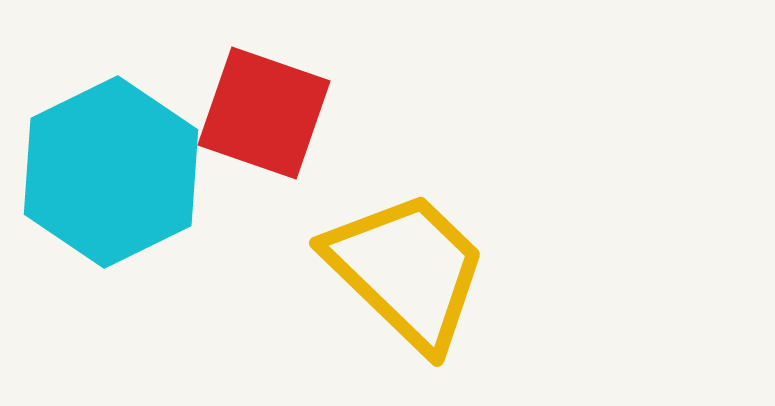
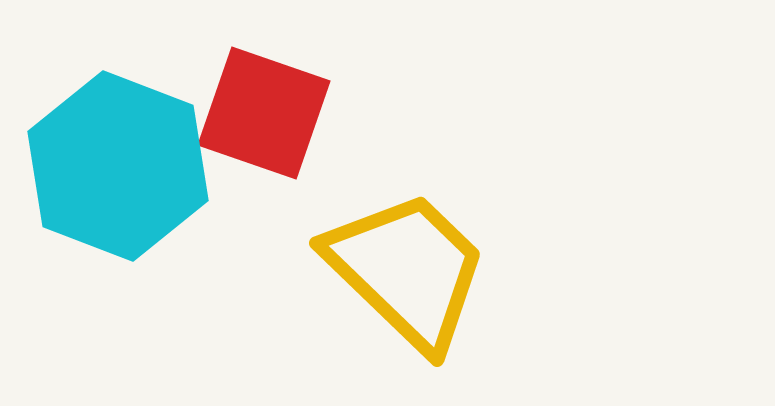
cyan hexagon: moved 7 px right, 6 px up; rotated 13 degrees counterclockwise
